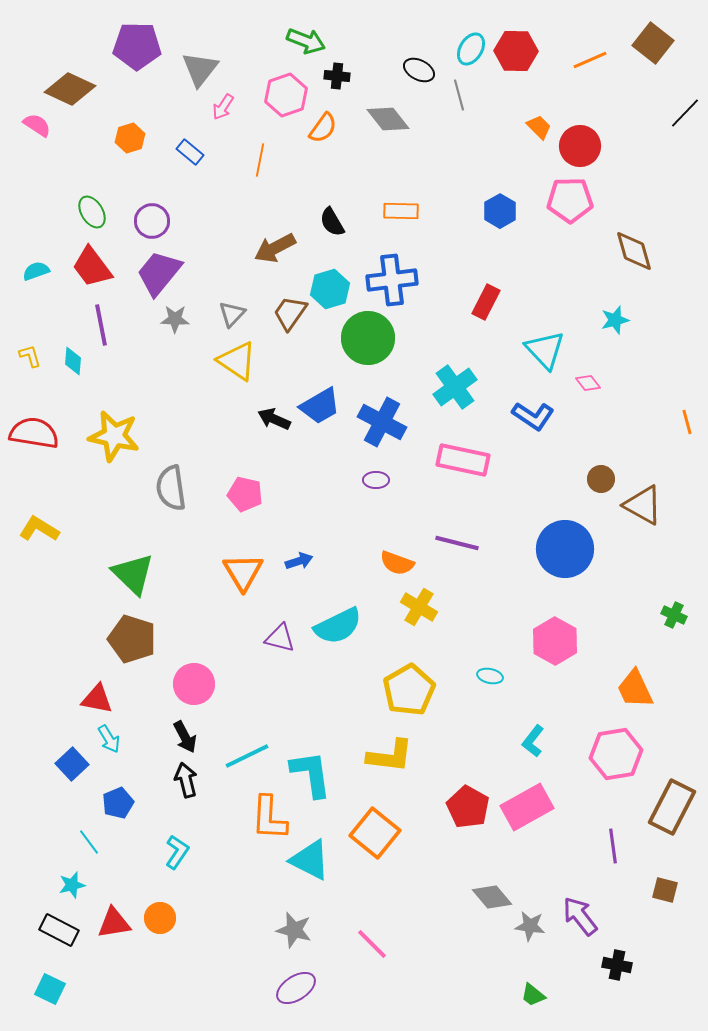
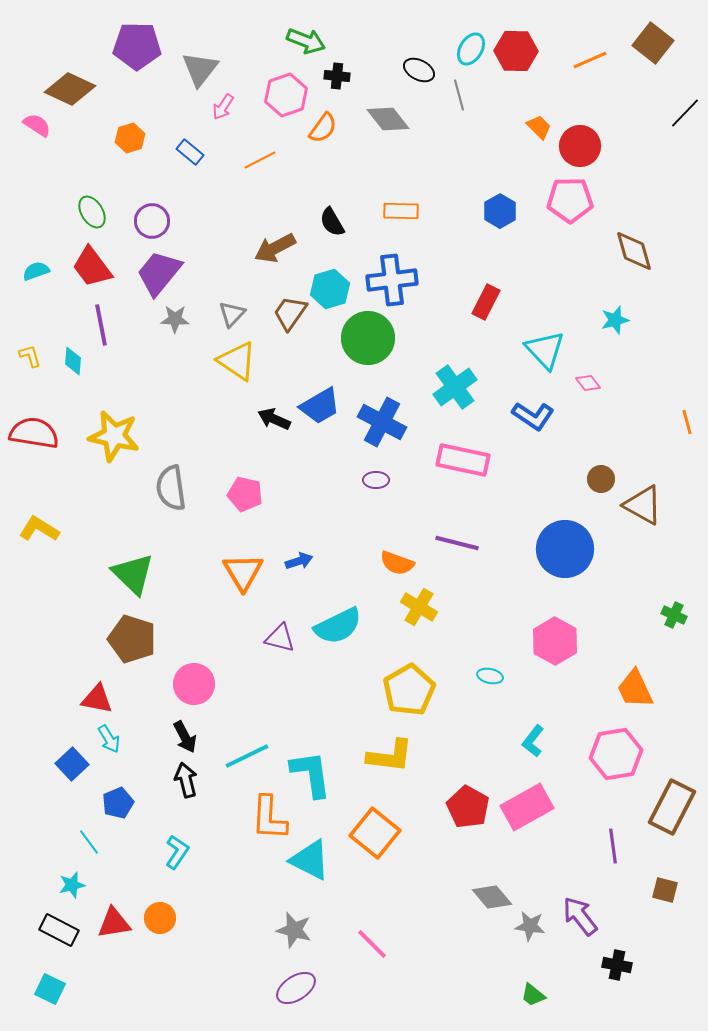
orange line at (260, 160): rotated 52 degrees clockwise
